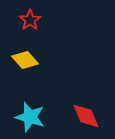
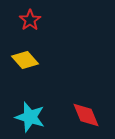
red diamond: moved 1 px up
